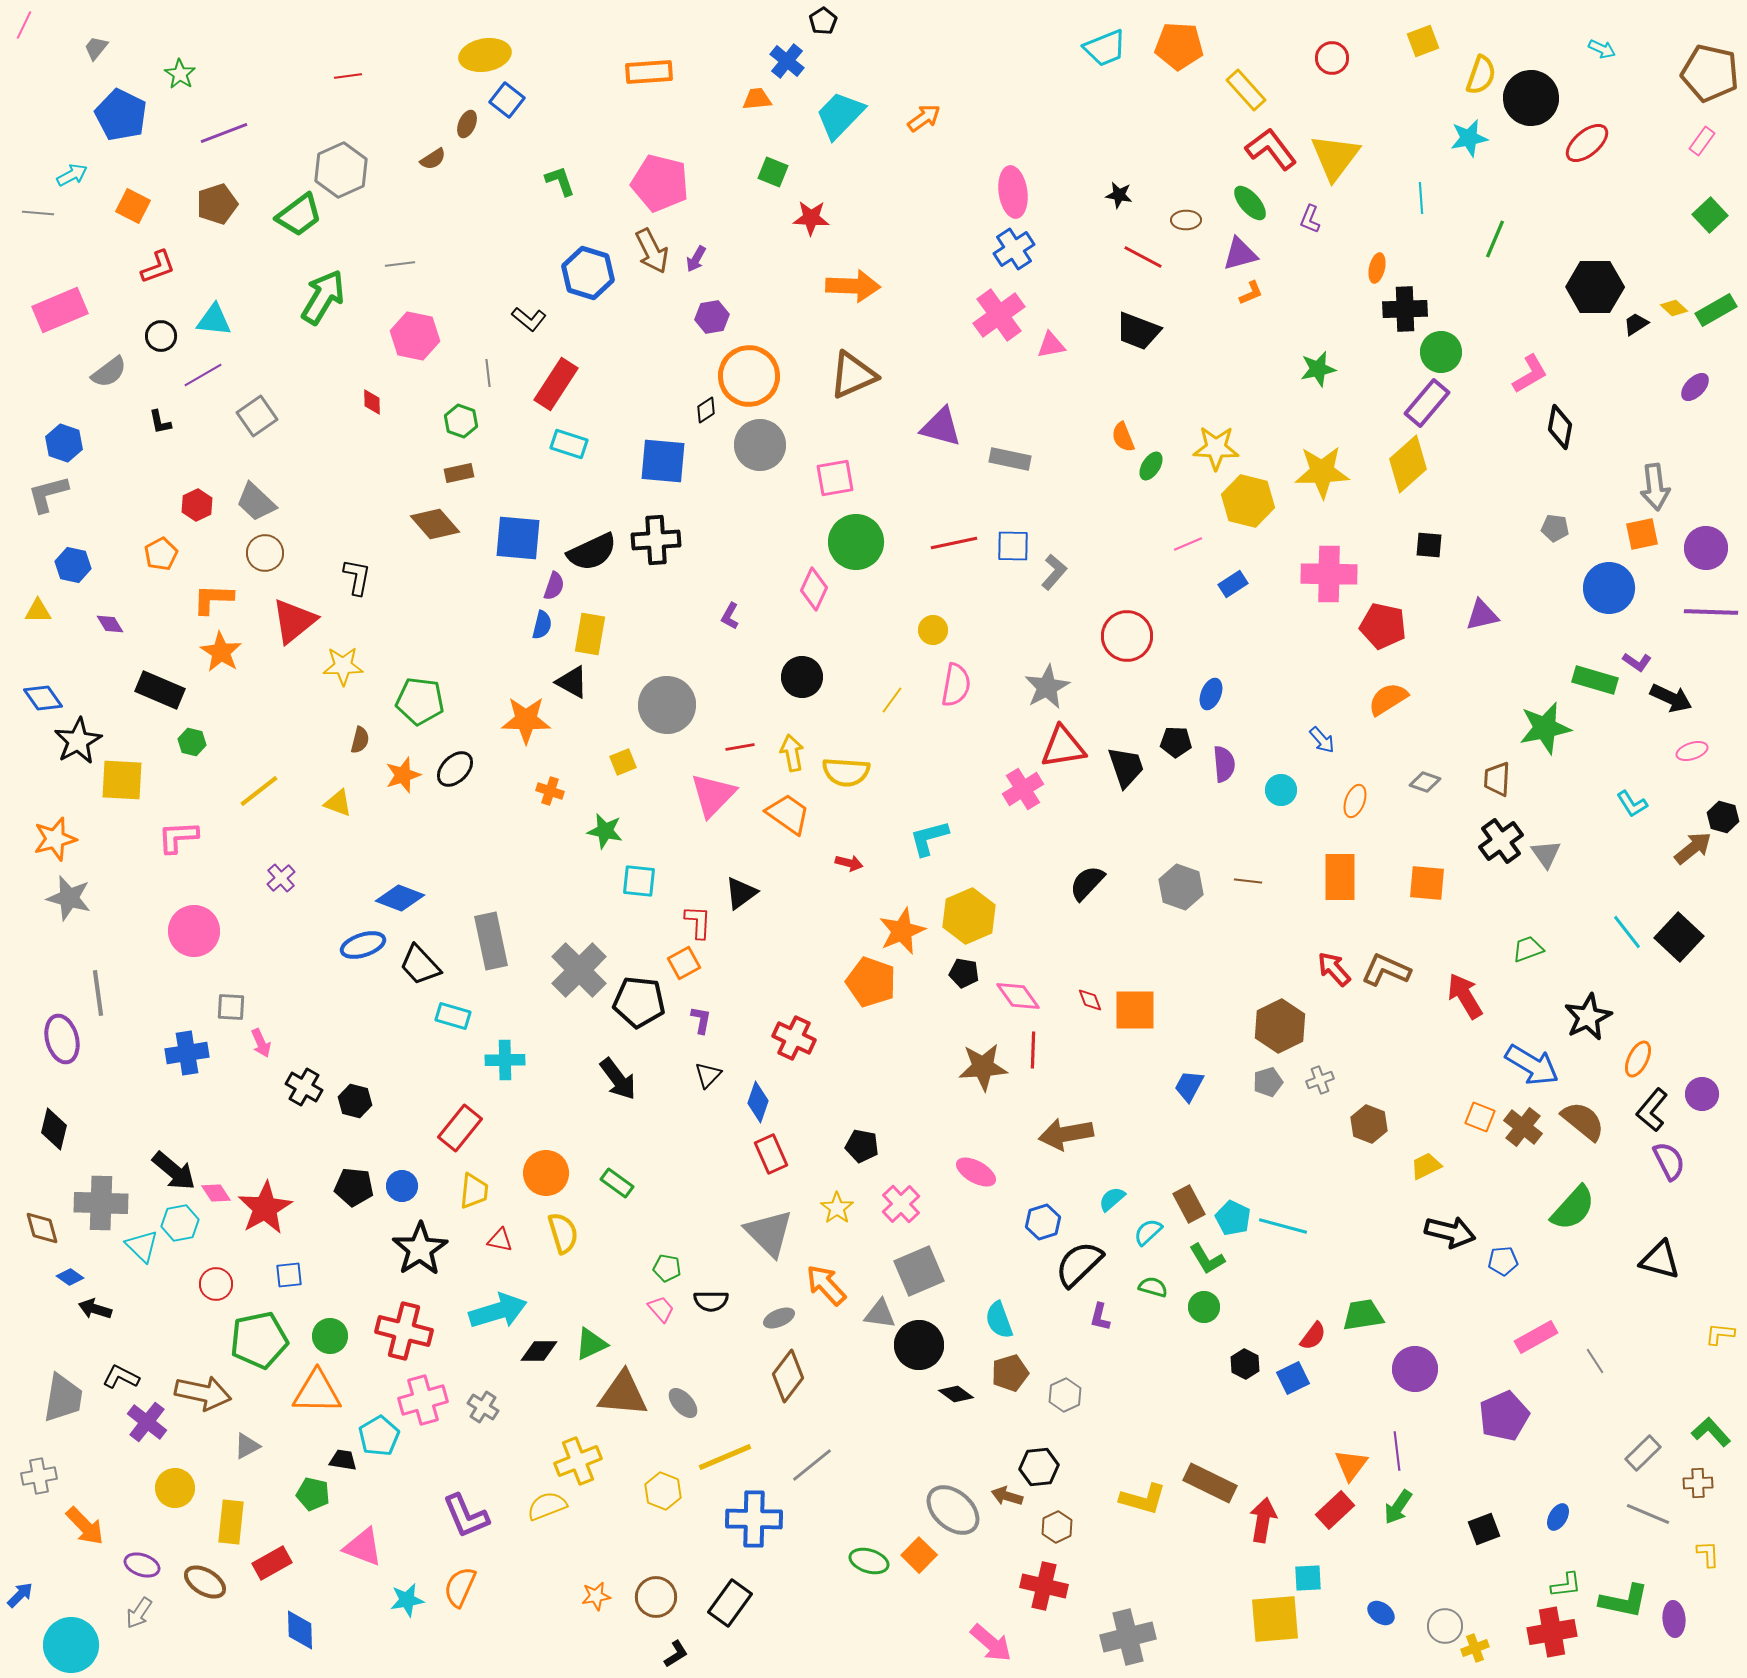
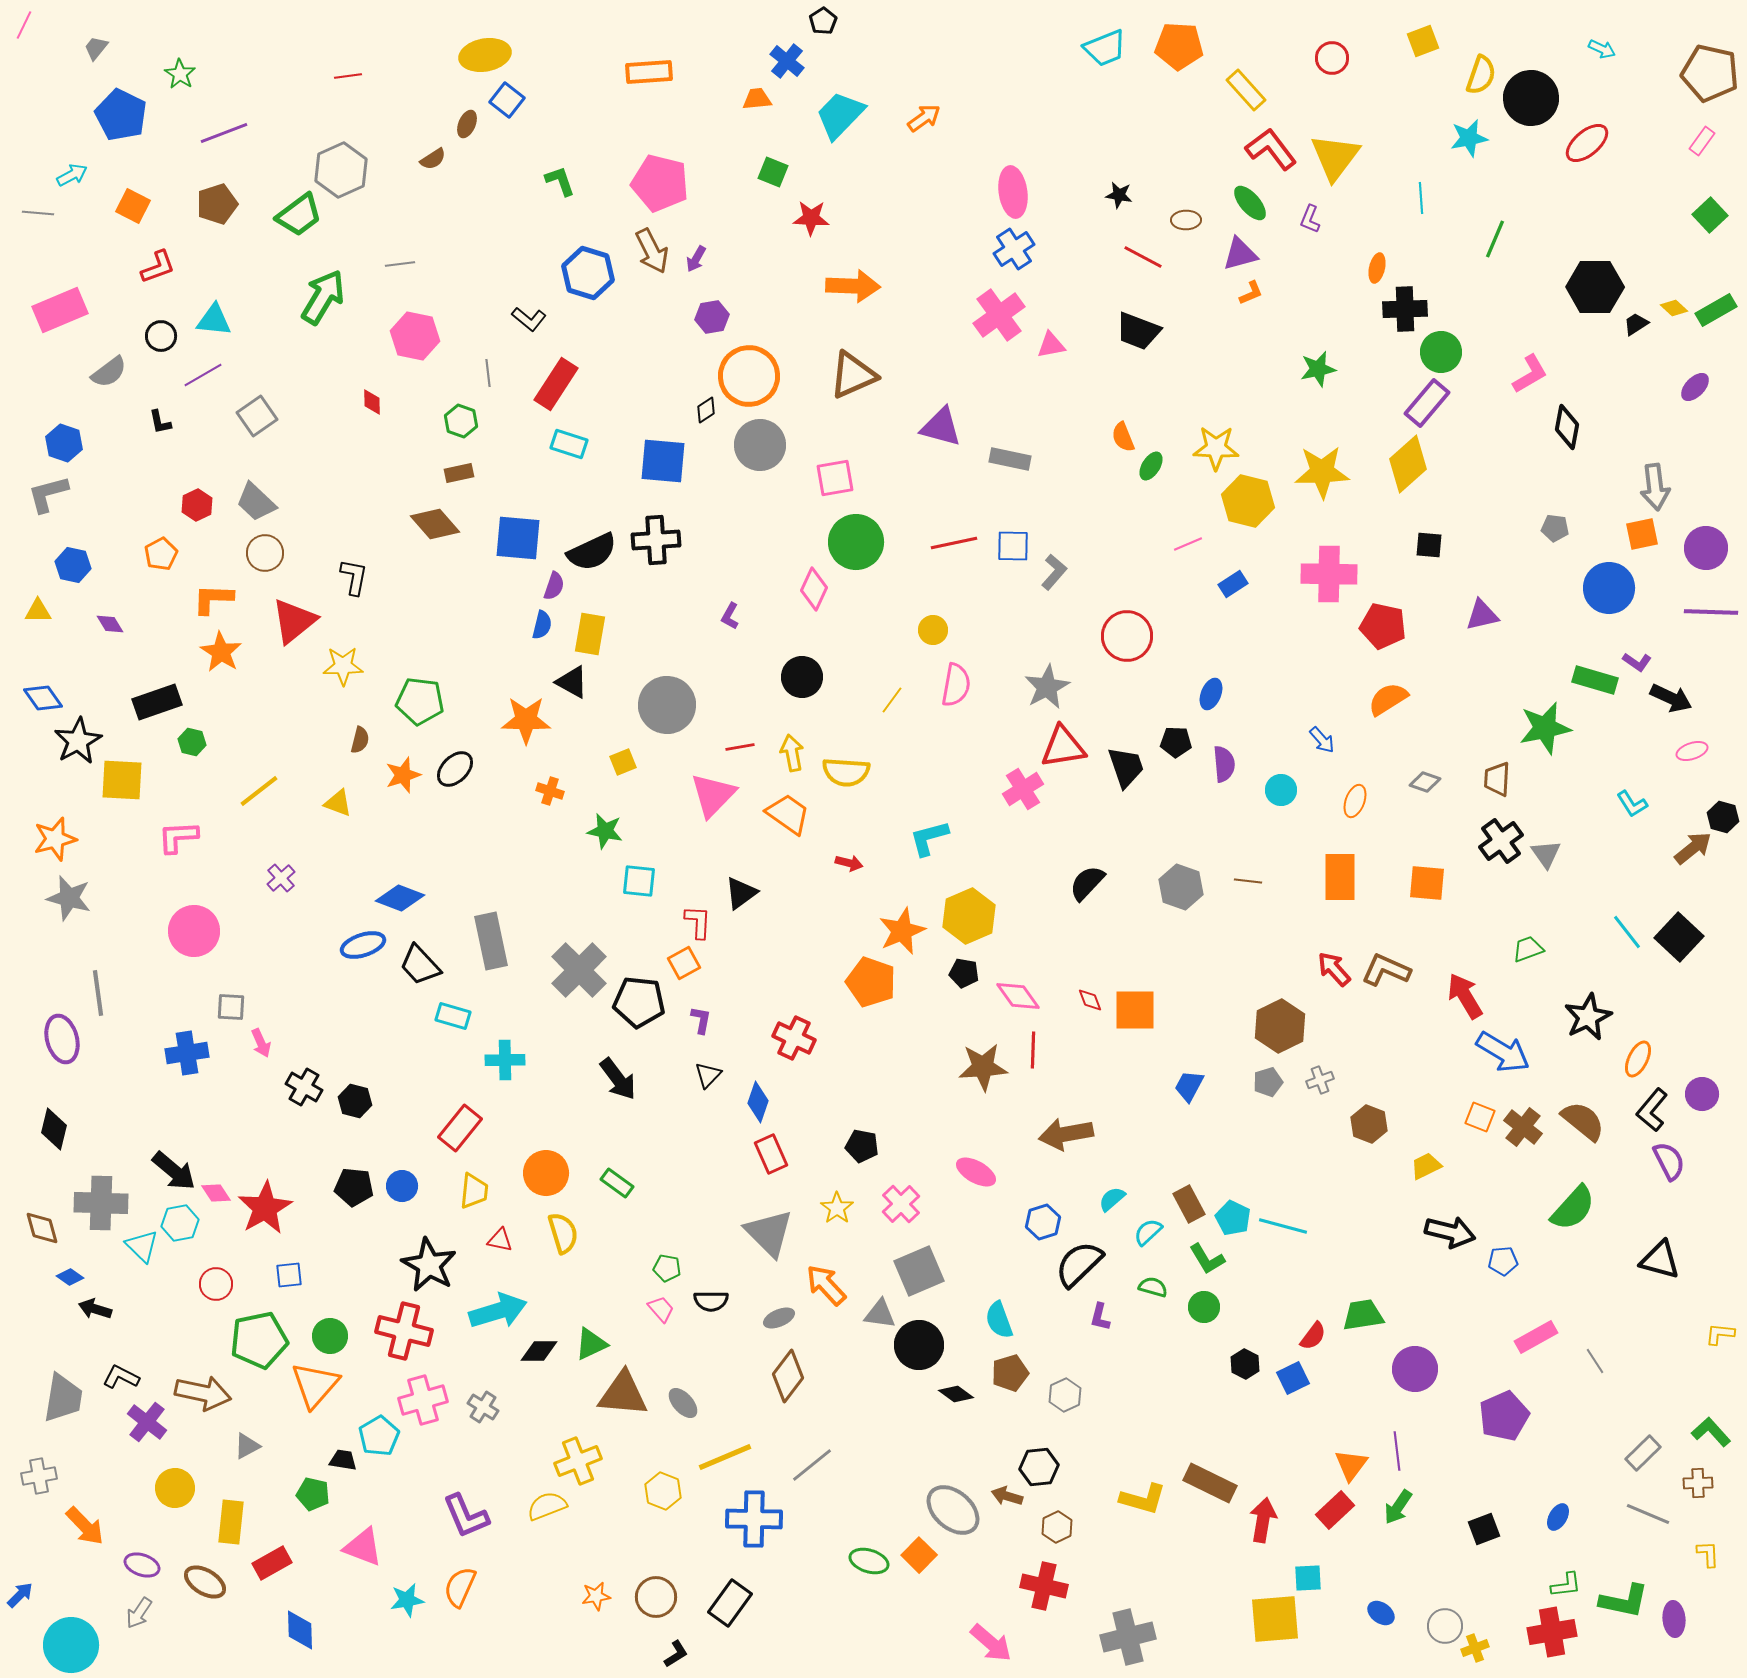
black diamond at (1560, 427): moved 7 px right
black L-shape at (357, 577): moved 3 px left
black rectangle at (160, 690): moved 3 px left, 12 px down; rotated 42 degrees counterclockwise
blue arrow at (1532, 1065): moved 29 px left, 13 px up
black star at (420, 1249): moved 9 px right, 16 px down; rotated 10 degrees counterclockwise
orange triangle at (317, 1392): moved 2 px left, 7 px up; rotated 50 degrees counterclockwise
